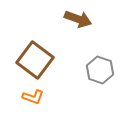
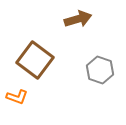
brown arrow: rotated 36 degrees counterclockwise
orange L-shape: moved 16 px left
